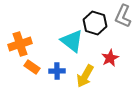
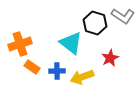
gray L-shape: rotated 80 degrees counterclockwise
cyan triangle: moved 1 px left, 2 px down
yellow arrow: moved 3 px left, 1 px down; rotated 40 degrees clockwise
